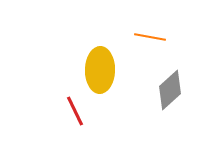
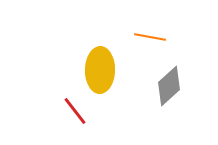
gray diamond: moved 1 px left, 4 px up
red line: rotated 12 degrees counterclockwise
